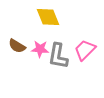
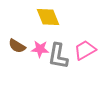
pink trapezoid: rotated 15 degrees clockwise
